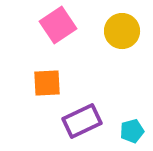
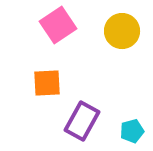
purple rectangle: rotated 36 degrees counterclockwise
